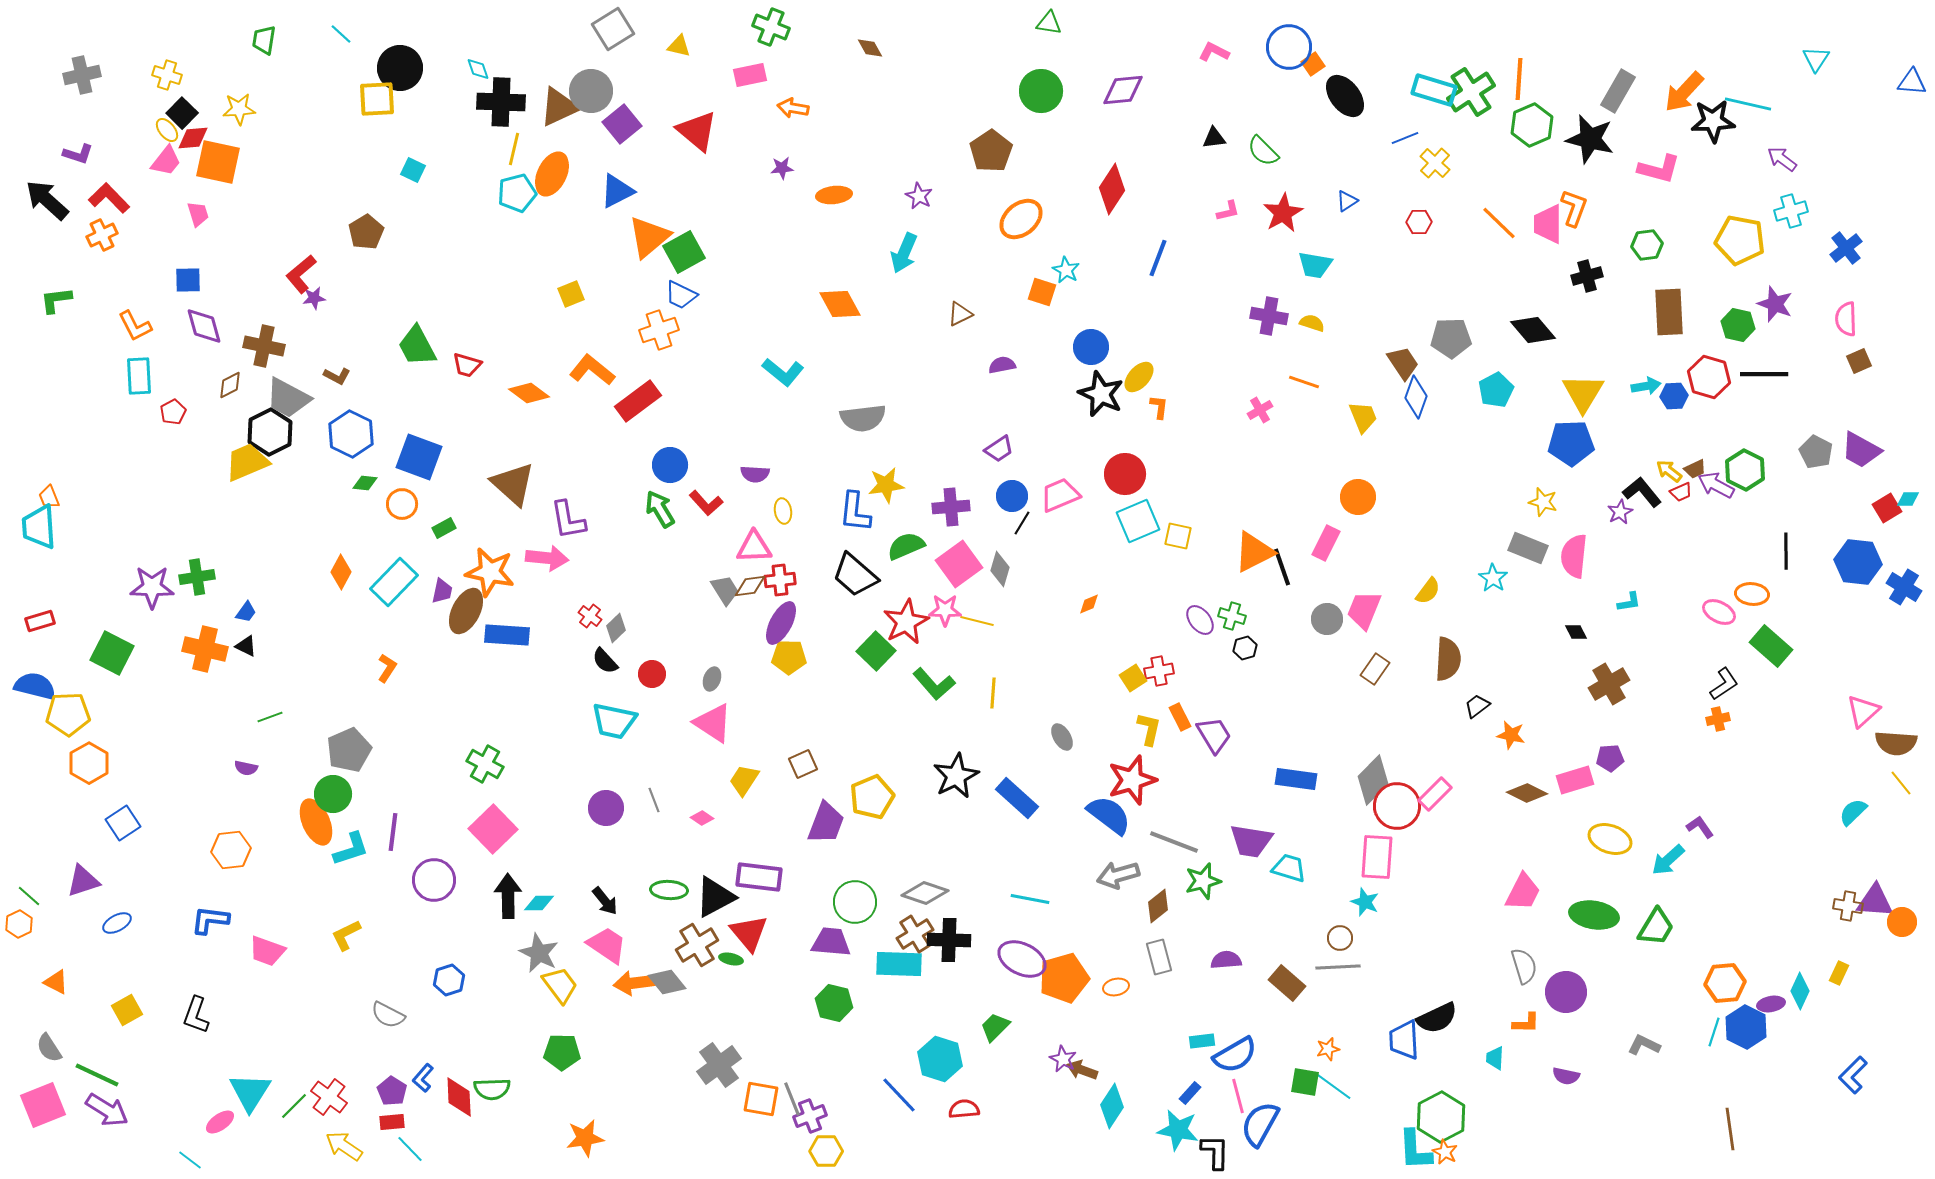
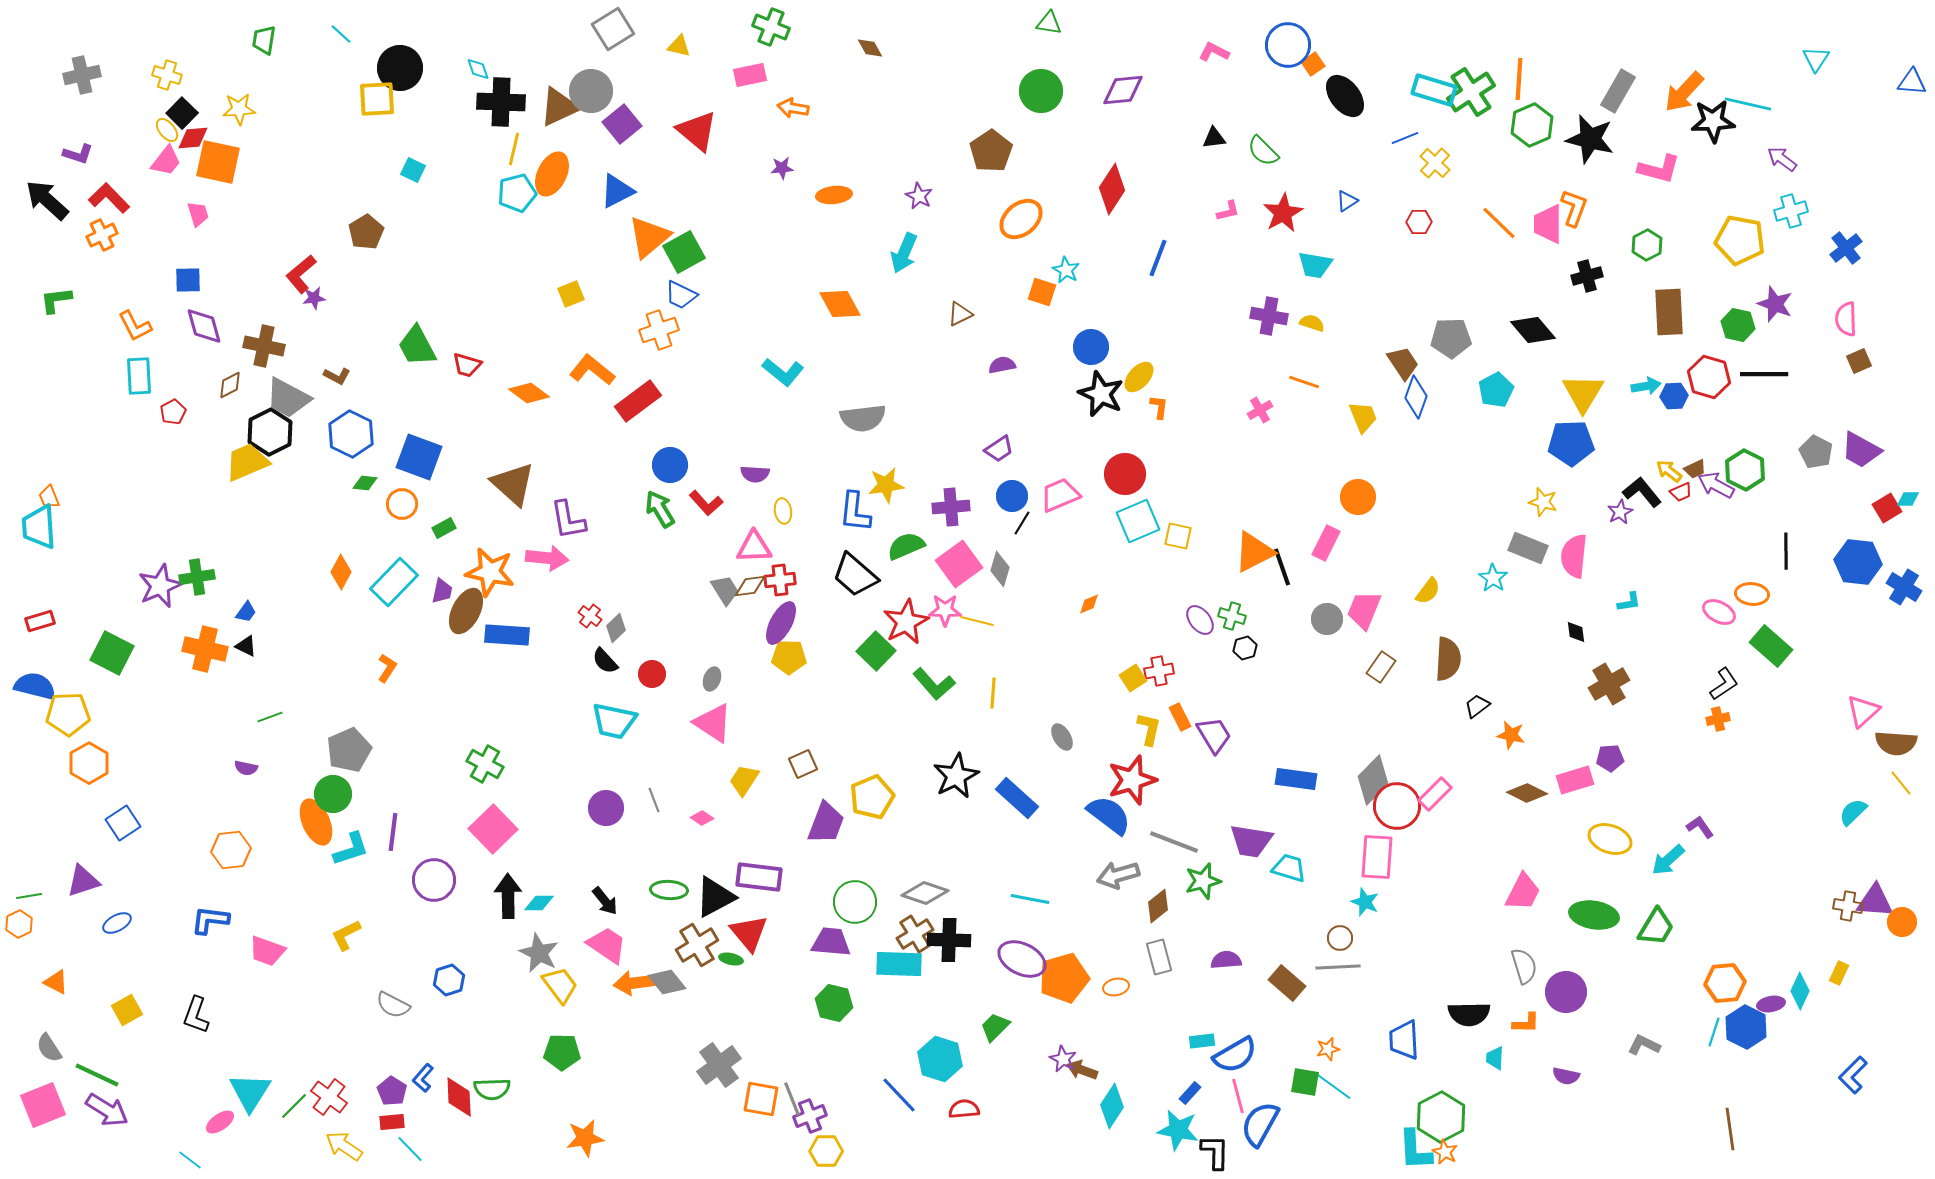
blue circle at (1289, 47): moved 1 px left, 2 px up
green hexagon at (1647, 245): rotated 20 degrees counterclockwise
purple star at (152, 587): moved 8 px right, 1 px up; rotated 24 degrees counterclockwise
black diamond at (1576, 632): rotated 20 degrees clockwise
brown rectangle at (1375, 669): moved 6 px right, 2 px up
green line at (29, 896): rotated 50 degrees counterclockwise
gray semicircle at (388, 1015): moved 5 px right, 10 px up
black semicircle at (1437, 1018): moved 32 px right, 4 px up; rotated 24 degrees clockwise
